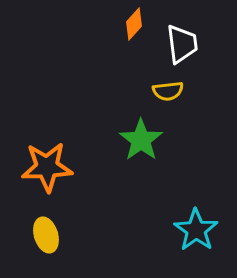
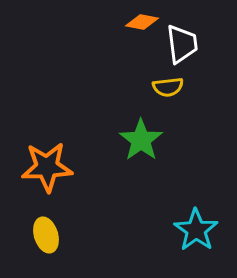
orange diamond: moved 8 px right, 2 px up; rotated 60 degrees clockwise
yellow semicircle: moved 4 px up
